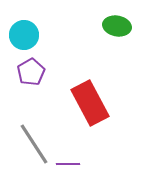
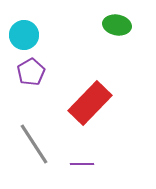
green ellipse: moved 1 px up
red rectangle: rotated 72 degrees clockwise
purple line: moved 14 px right
